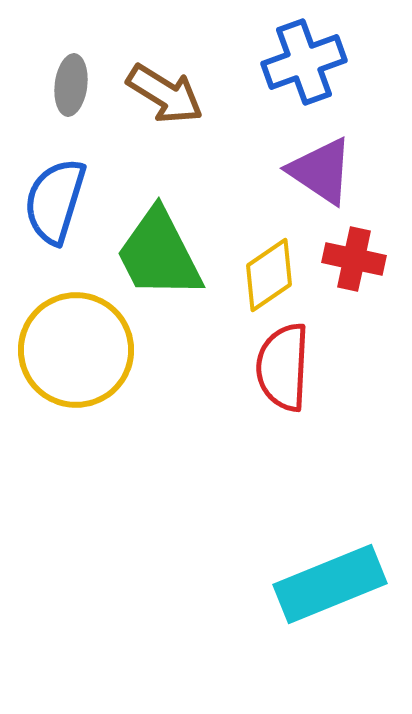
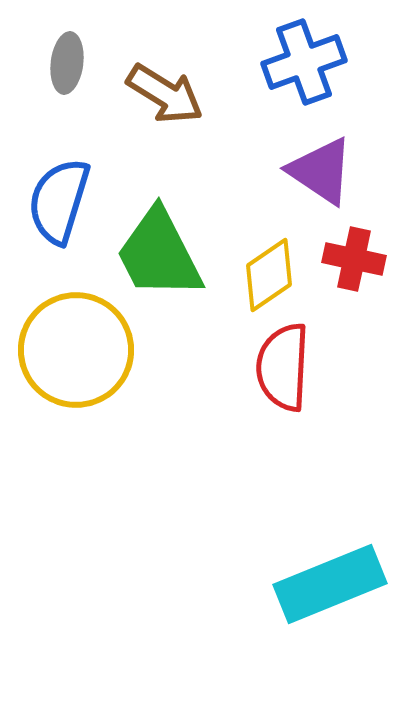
gray ellipse: moved 4 px left, 22 px up
blue semicircle: moved 4 px right
